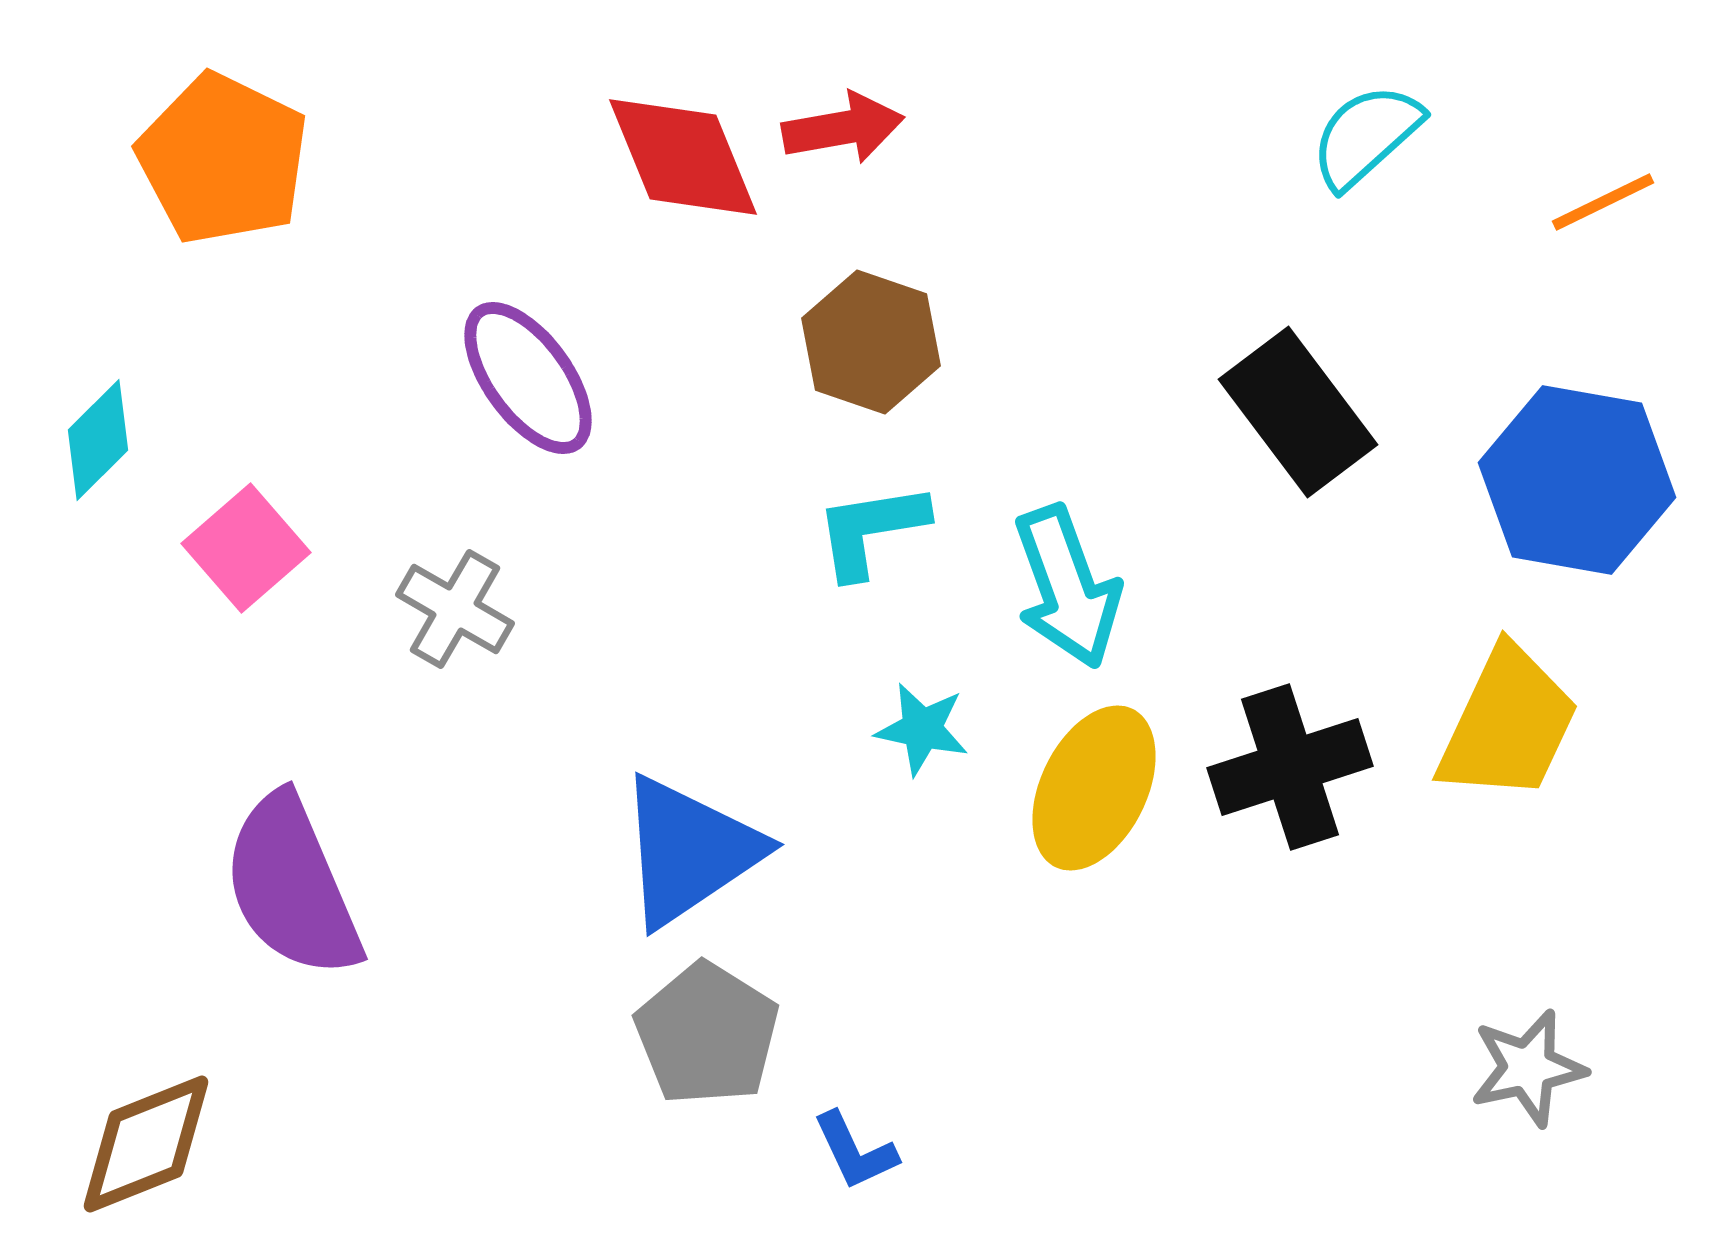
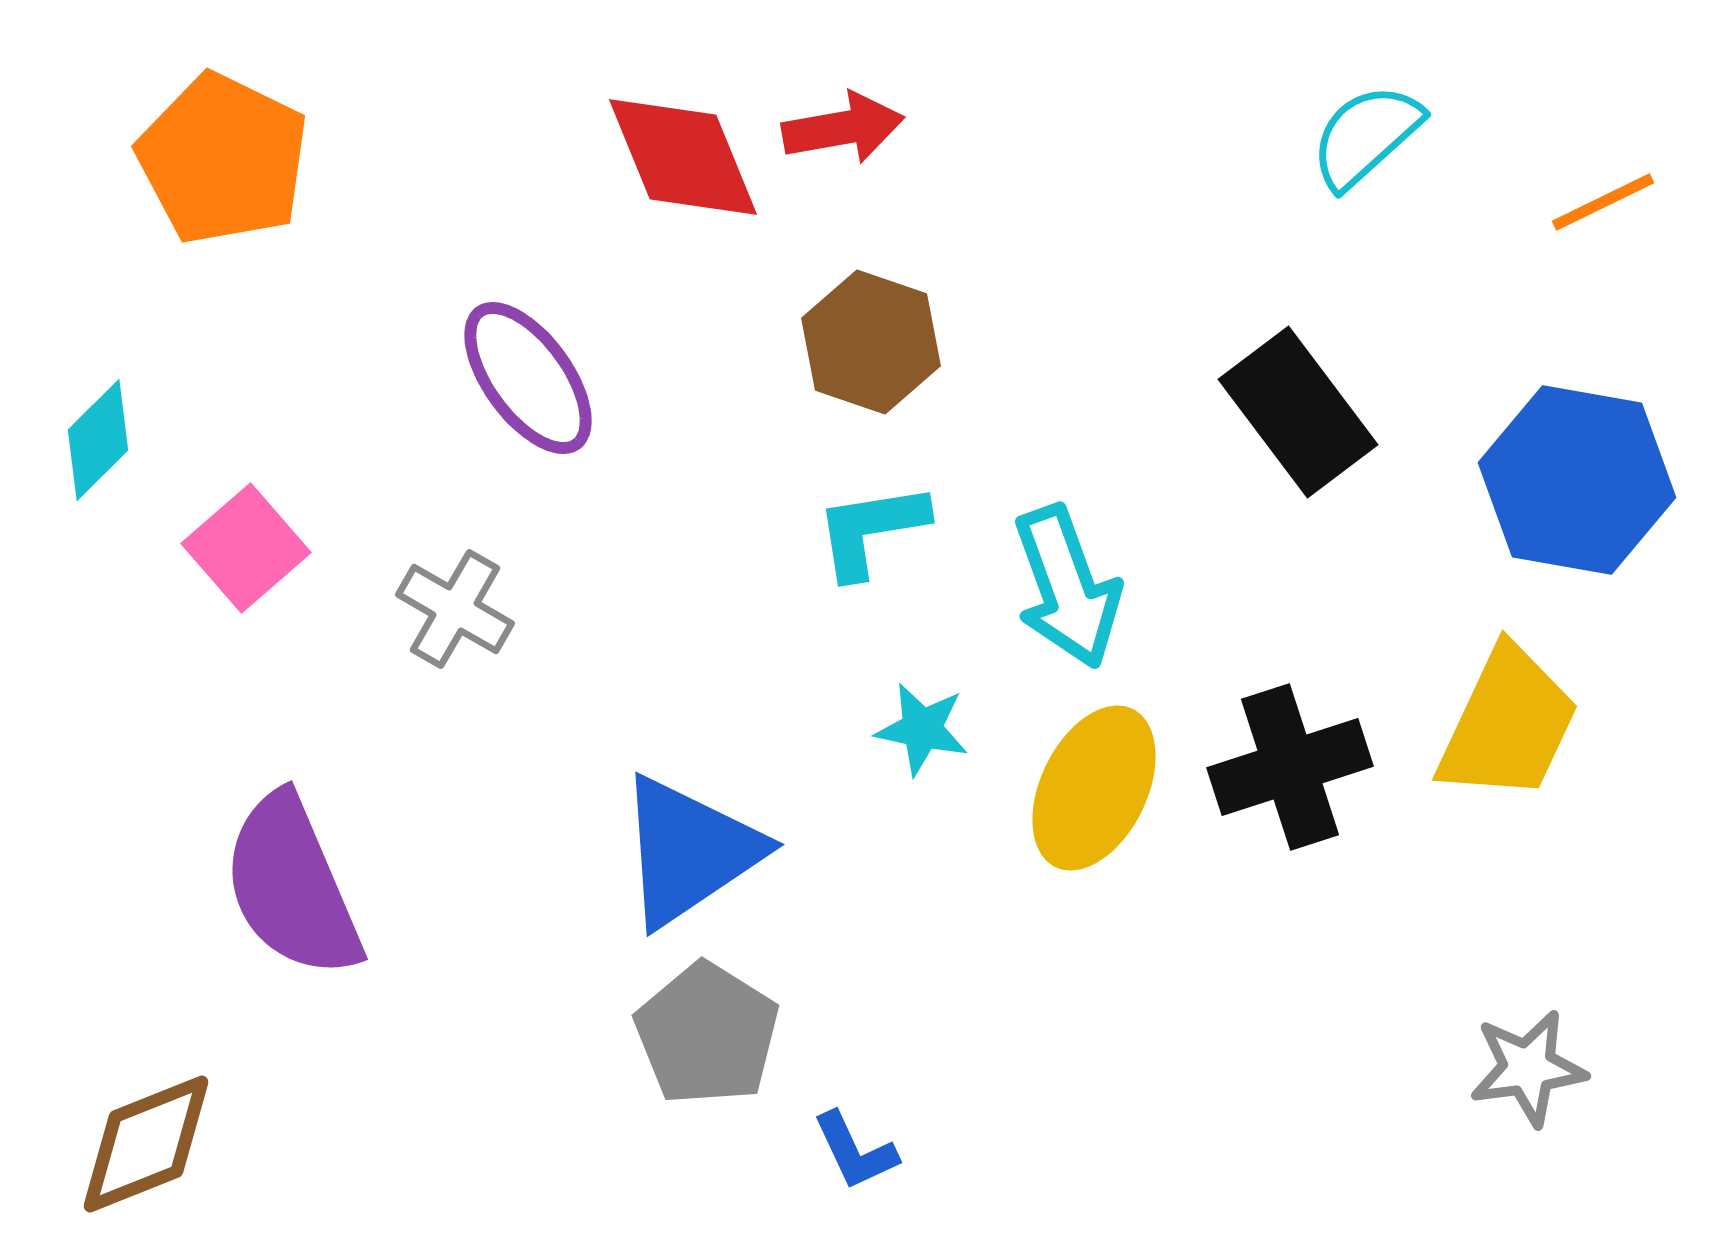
gray star: rotated 4 degrees clockwise
